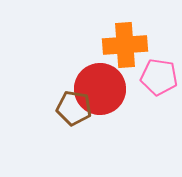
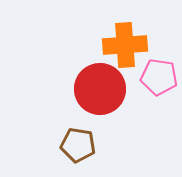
brown pentagon: moved 4 px right, 37 px down
